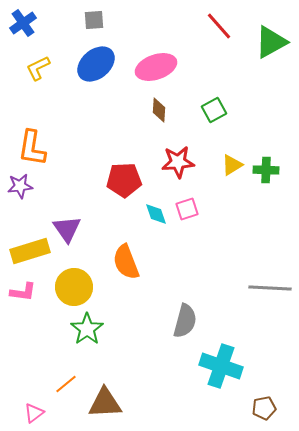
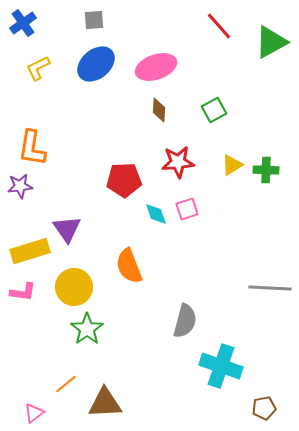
orange semicircle: moved 3 px right, 4 px down
